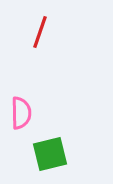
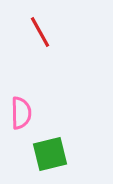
red line: rotated 48 degrees counterclockwise
